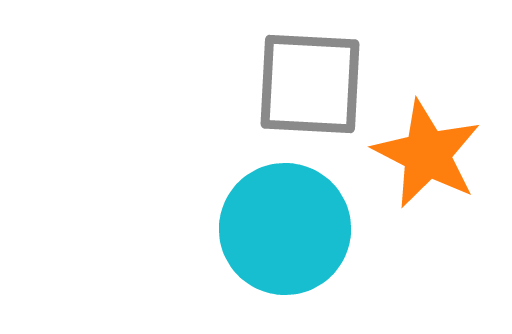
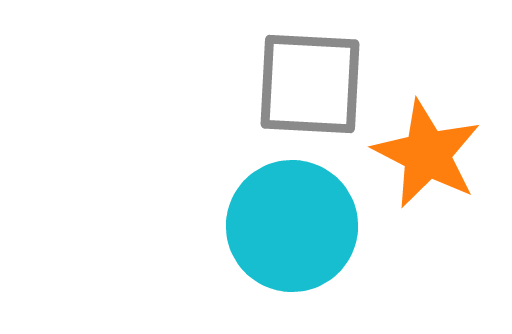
cyan circle: moved 7 px right, 3 px up
